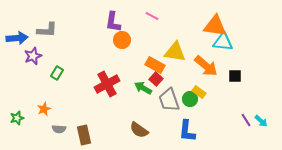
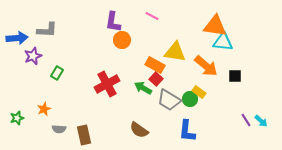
gray trapezoid: rotated 40 degrees counterclockwise
